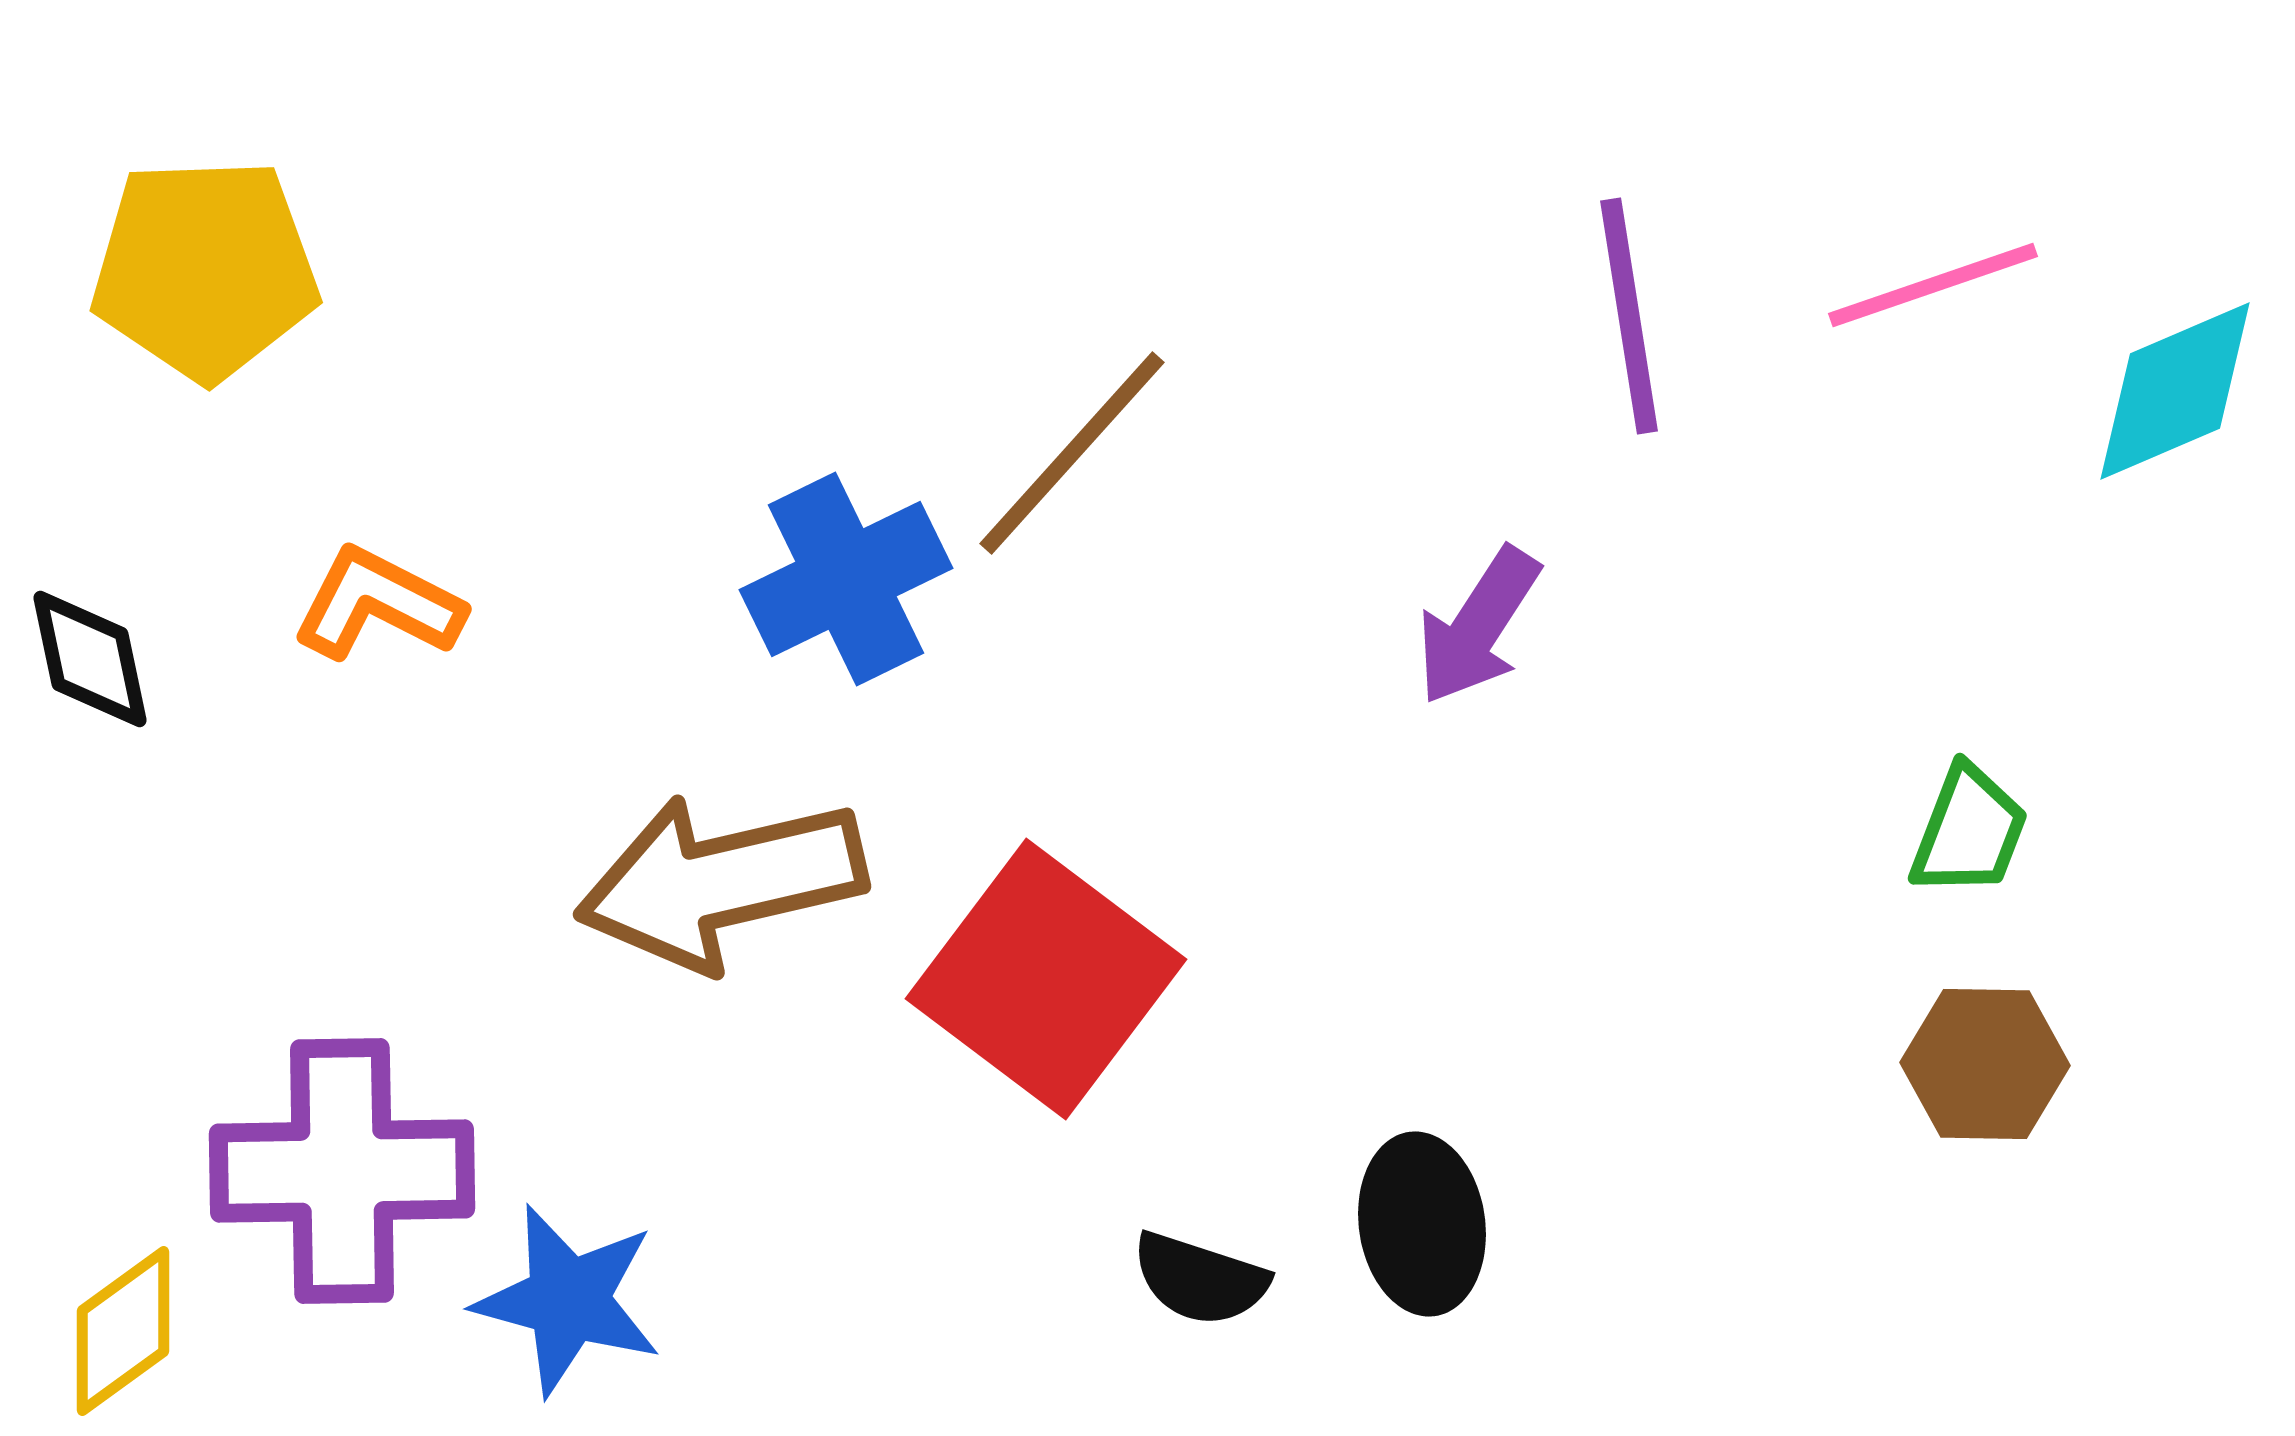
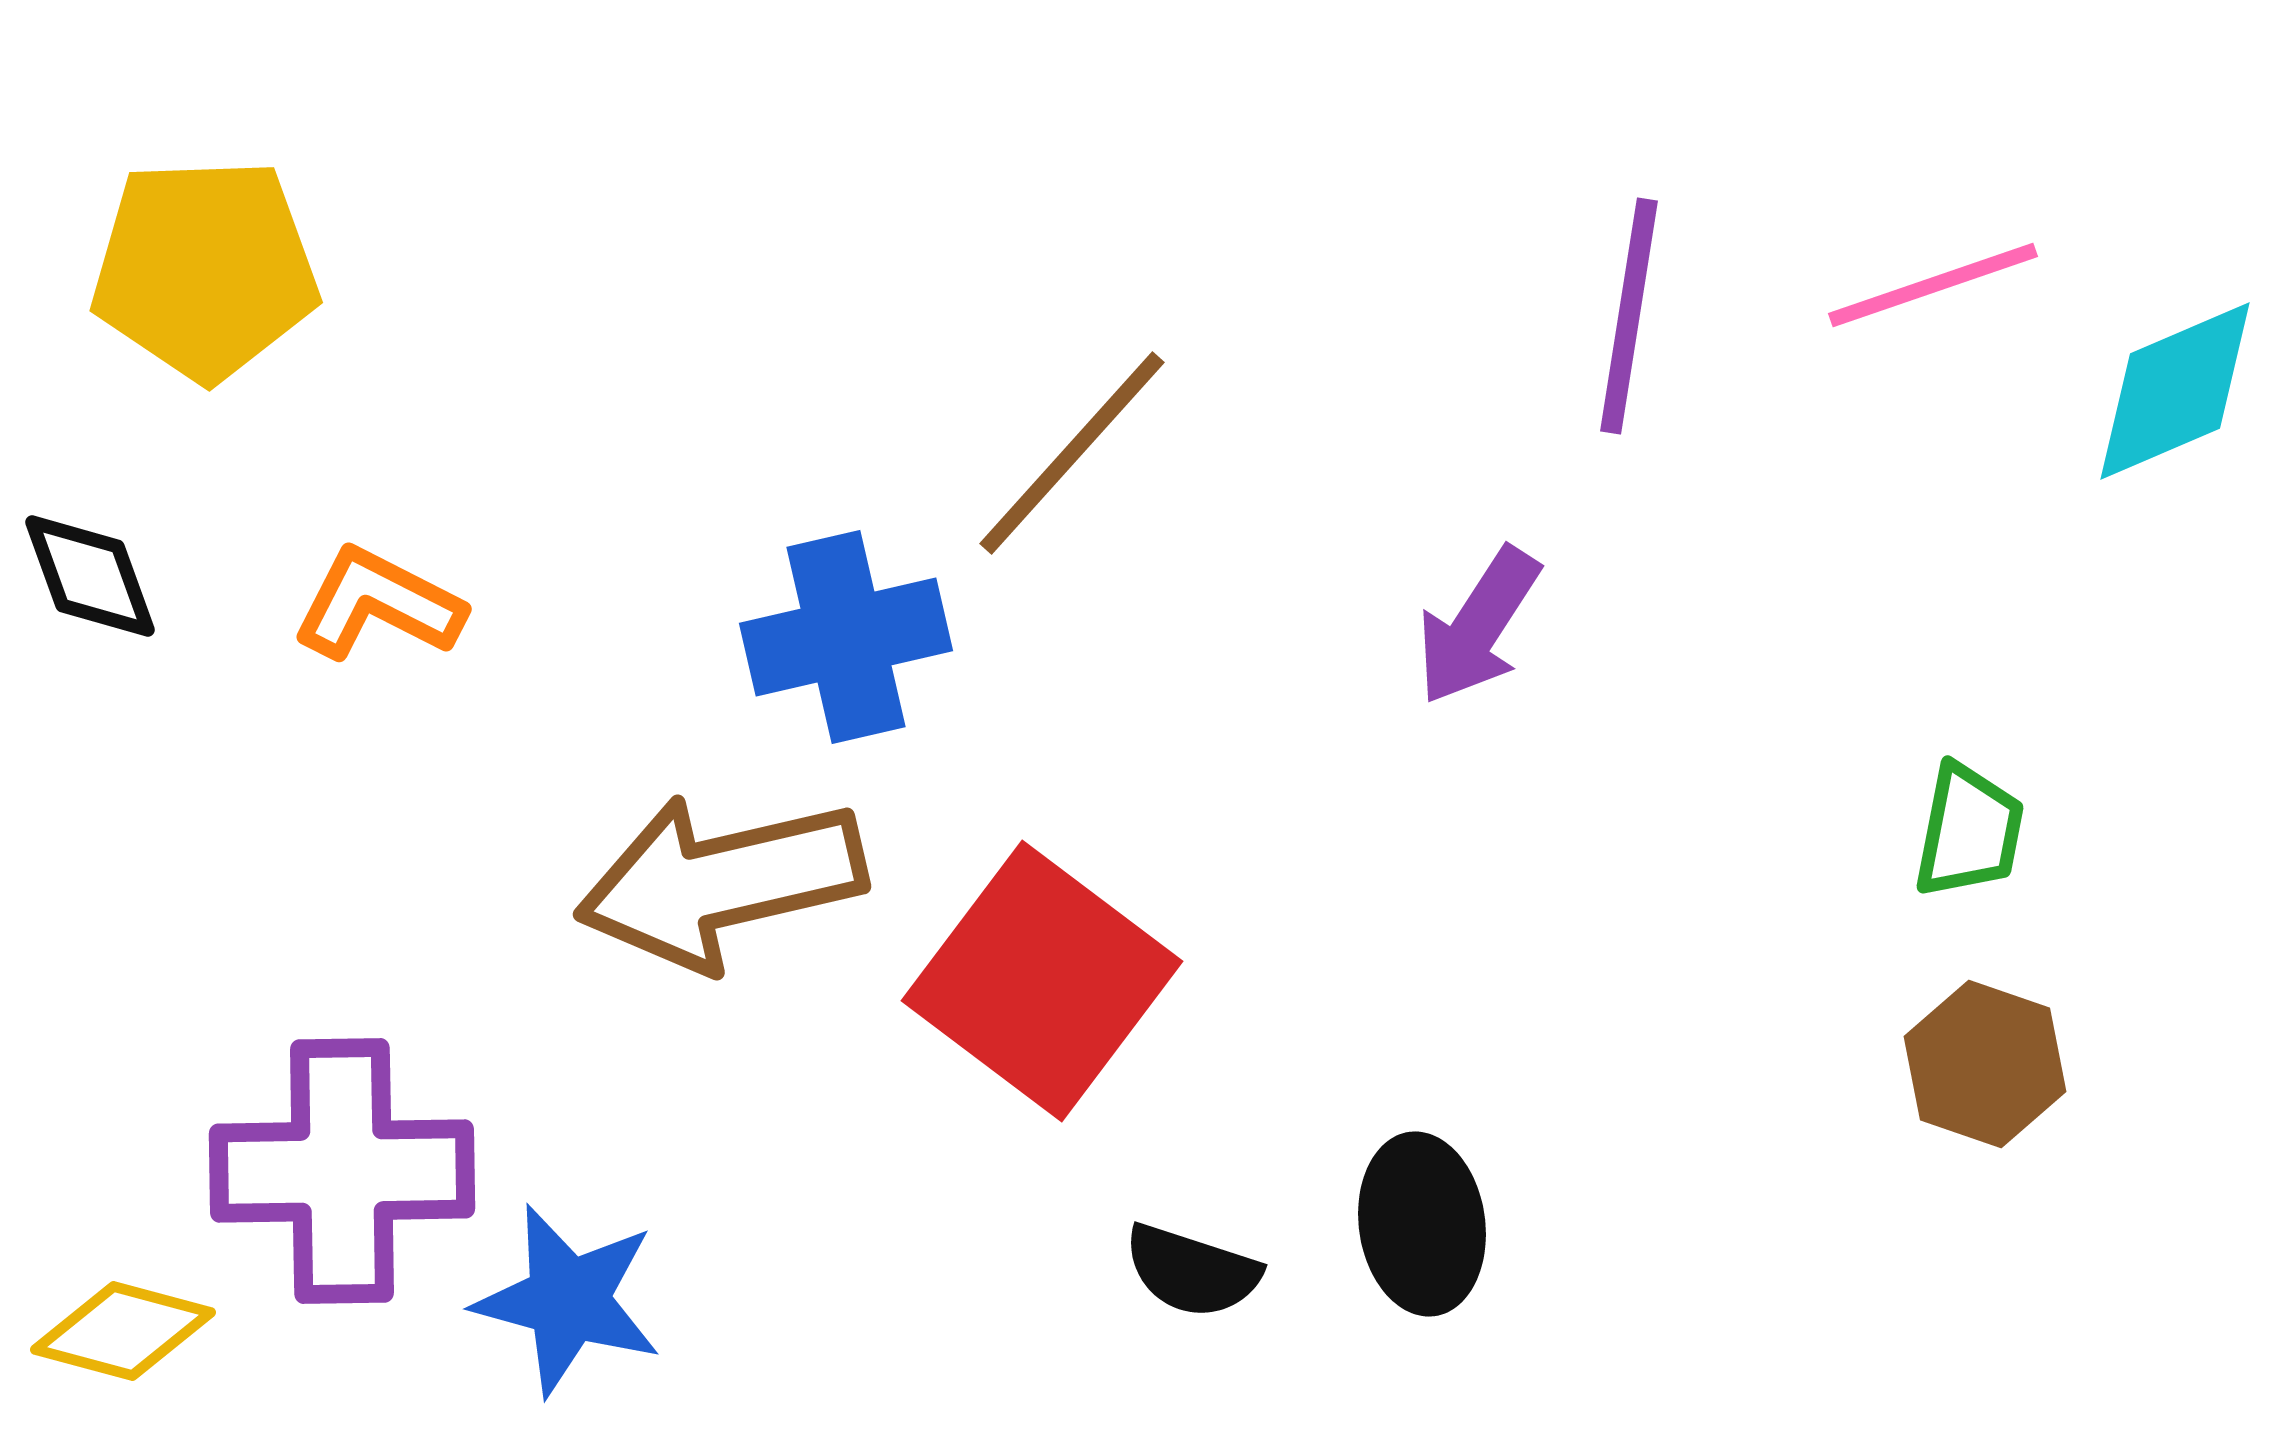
purple line: rotated 18 degrees clockwise
blue cross: moved 58 px down; rotated 13 degrees clockwise
black diamond: moved 83 px up; rotated 8 degrees counterclockwise
green trapezoid: rotated 10 degrees counterclockwise
red square: moved 4 px left, 2 px down
brown hexagon: rotated 18 degrees clockwise
black semicircle: moved 8 px left, 8 px up
yellow diamond: rotated 51 degrees clockwise
